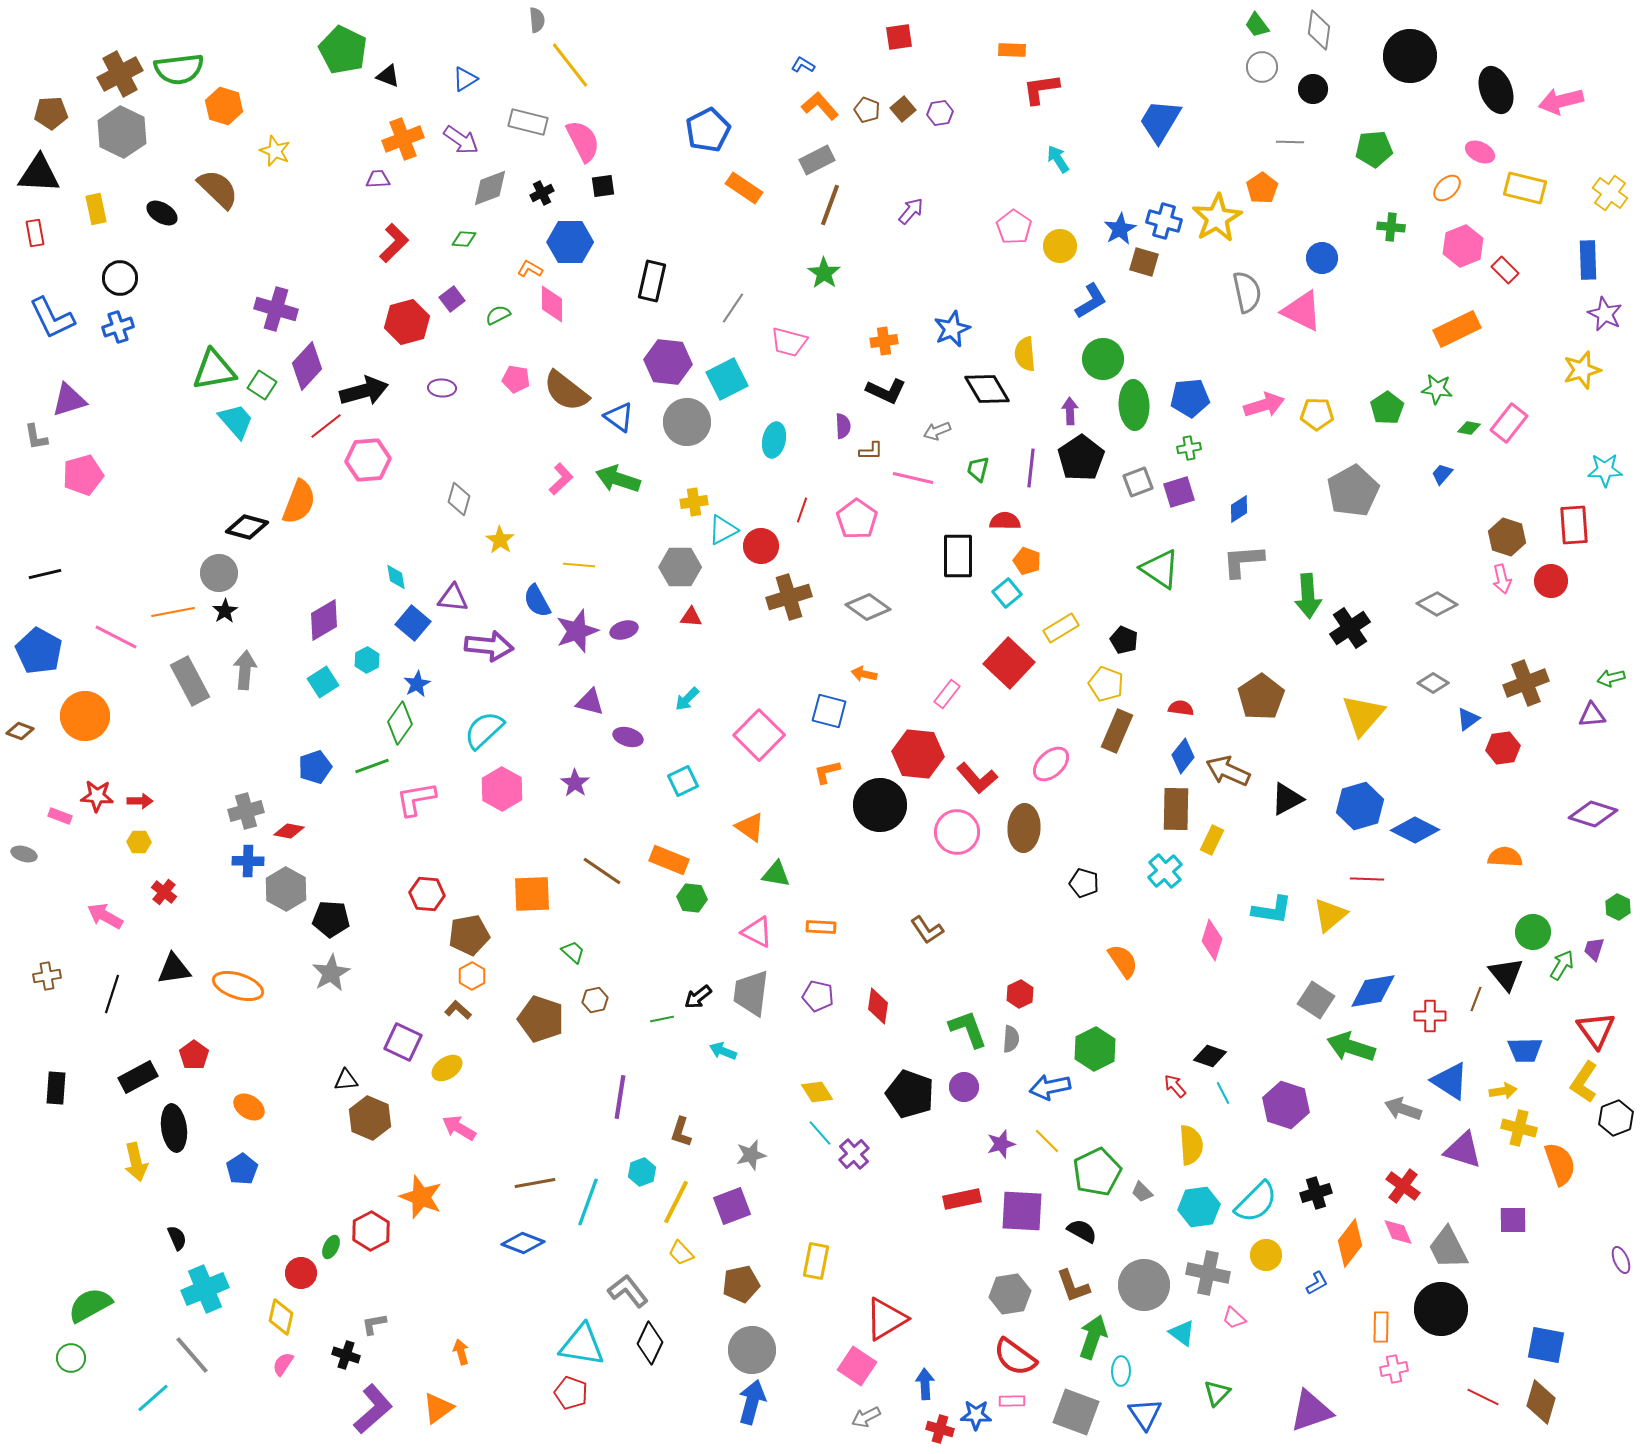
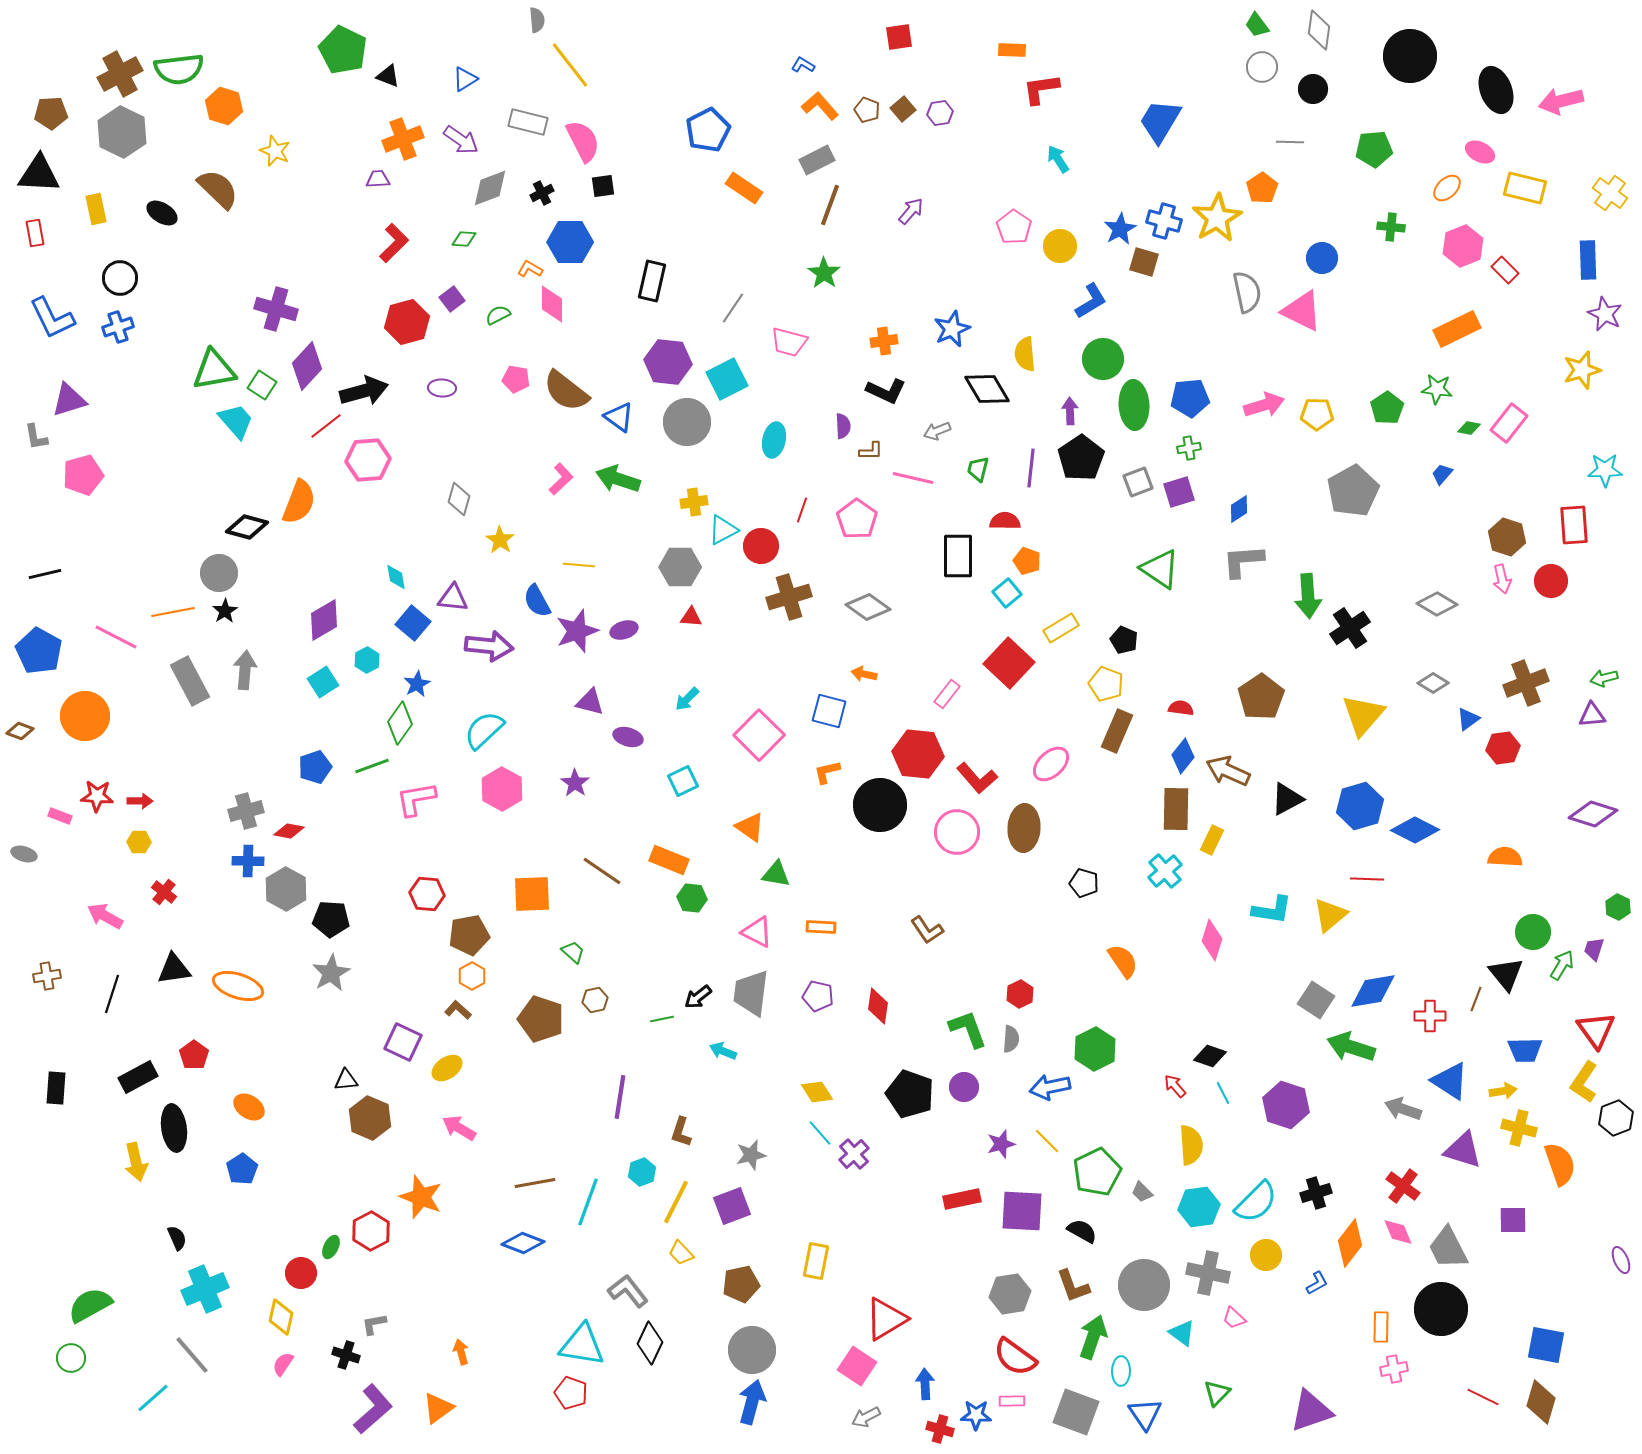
green arrow at (1611, 678): moved 7 px left
